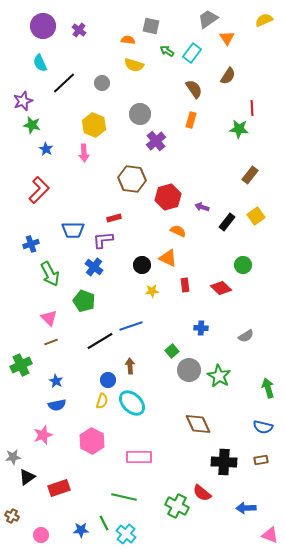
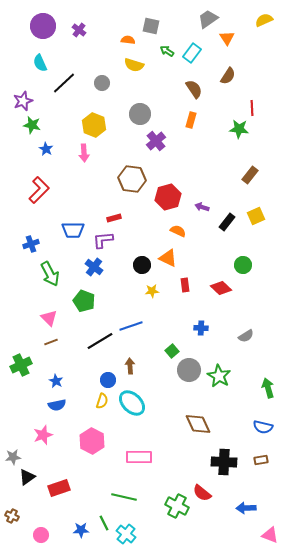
yellow square at (256, 216): rotated 12 degrees clockwise
